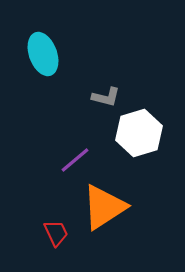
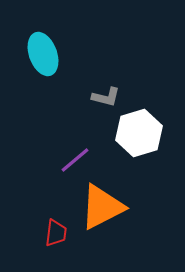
orange triangle: moved 2 px left; rotated 6 degrees clockwise
red trapezoid: rotated 32 degrees clockwise
